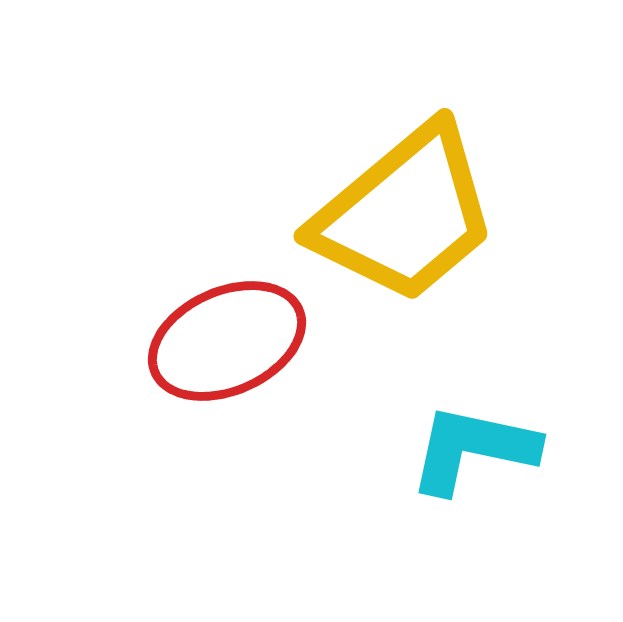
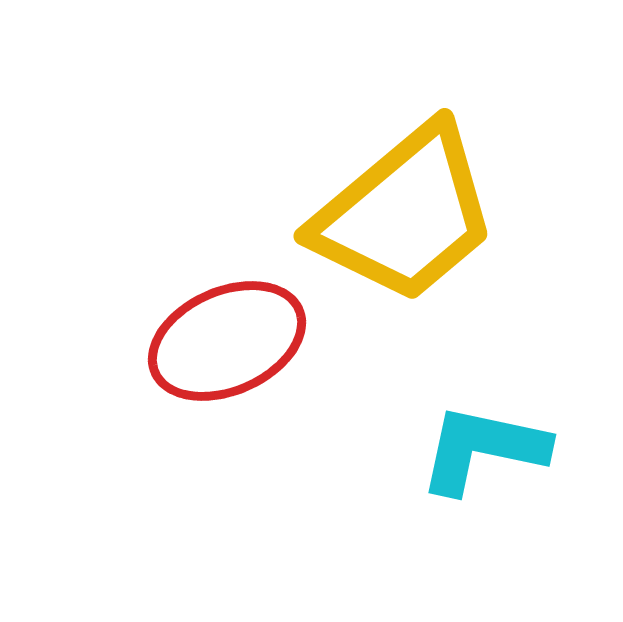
cyan L-shape: moved 10 px right
